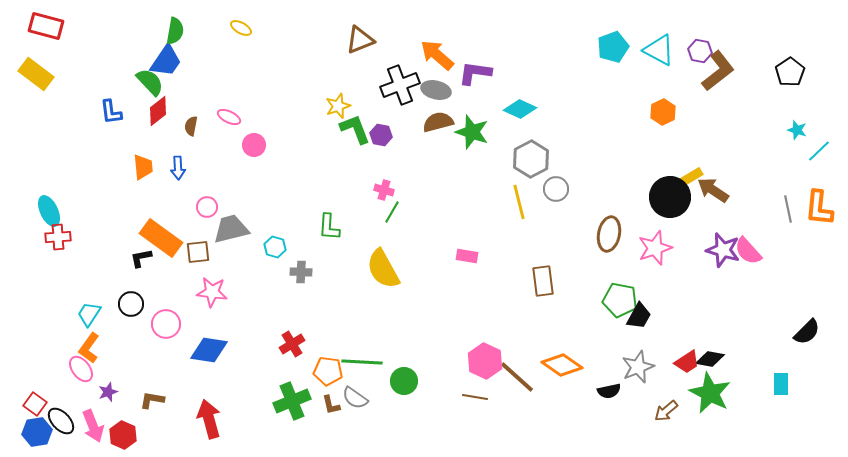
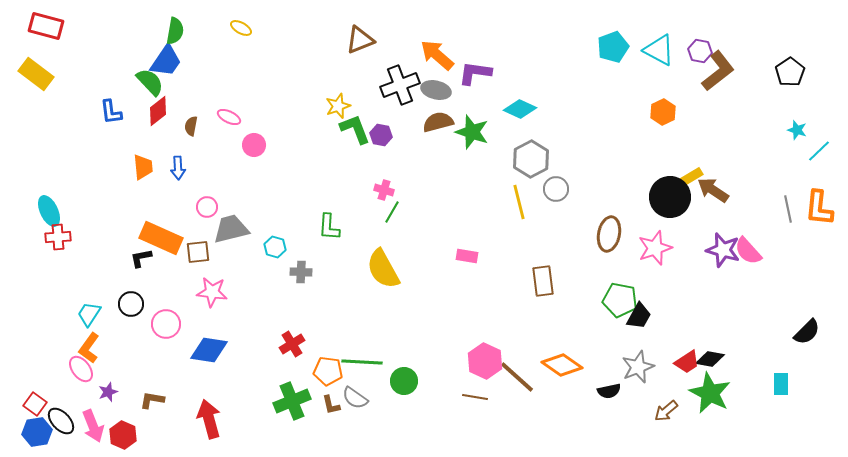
orange rectangle at (161, 238): rotated 12 degrees counterclockwise
